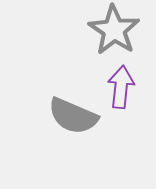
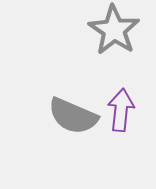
purple arrow: moved 23 px down
